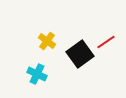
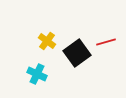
red line: rotated 18 degrees clockwise
black square: moved 3 px left, 1 px up
